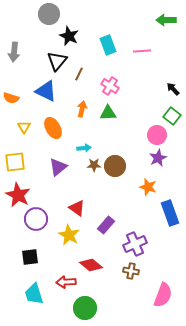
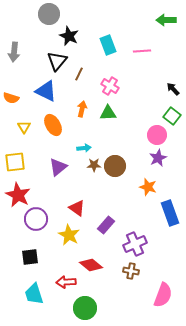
orange ellipse: moved 3 px up
